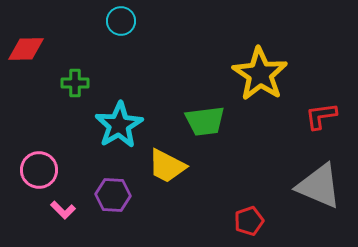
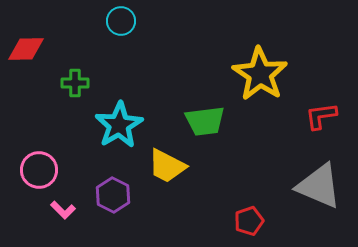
purple hexagon: rotated 24 degrees clockwise
